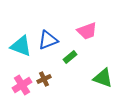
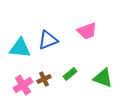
cyan triangle: moved 1 px left, 2 px down; rotated 15 degrees counterclockwise
green rectangle: moved 17 px down
pink cross: moved 1 px right
